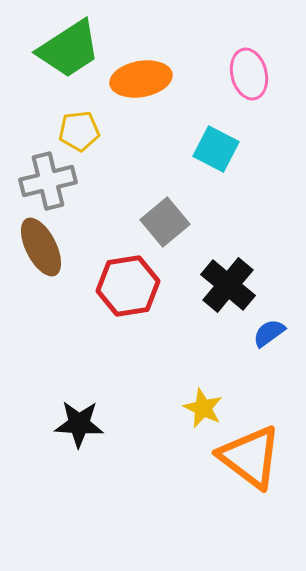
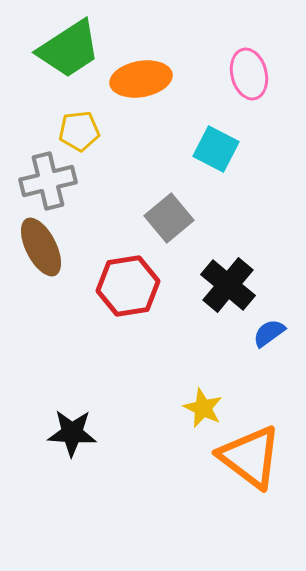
gray square: moved 4 px right, 4 px up
black star: moved 7 px left, 9 px down
